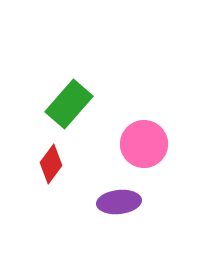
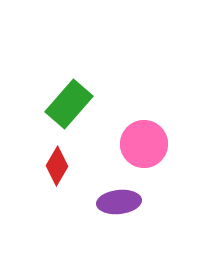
red diamond: moved 6 px right, 2 px down; rotated 6 degrees counterclockwise
